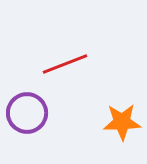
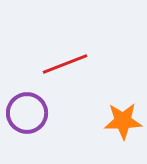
orange star: moved 1 px right, 1 px up
